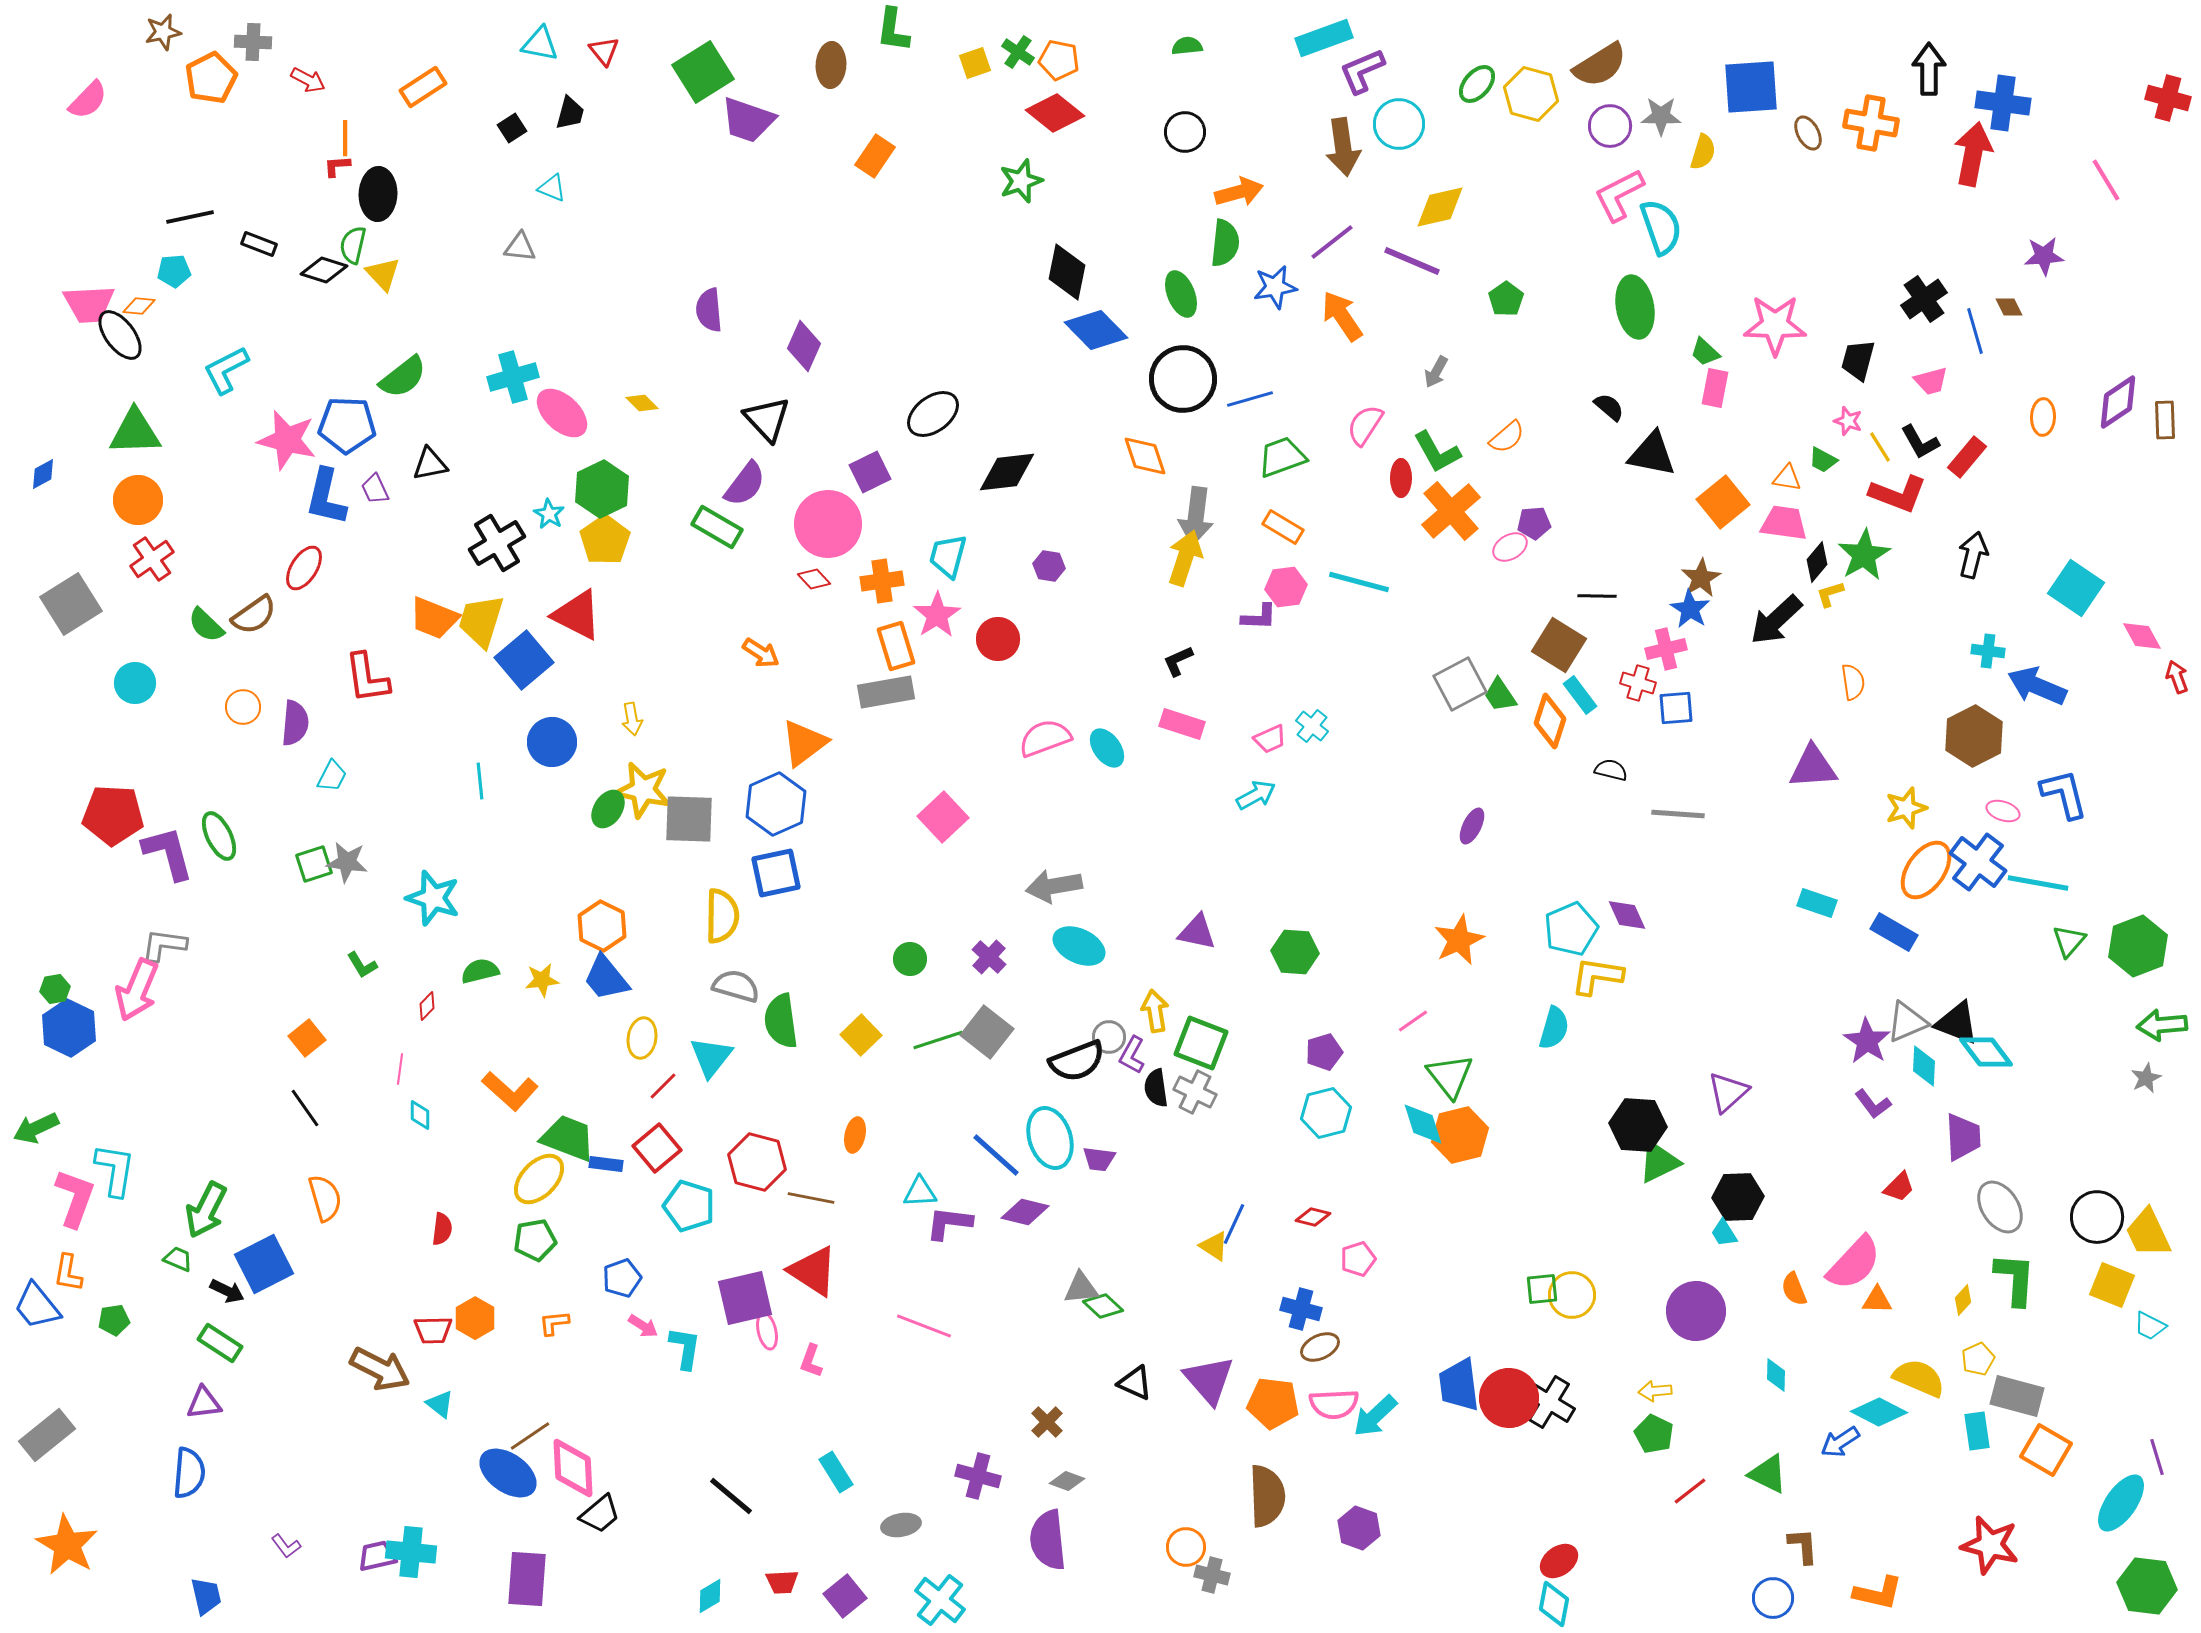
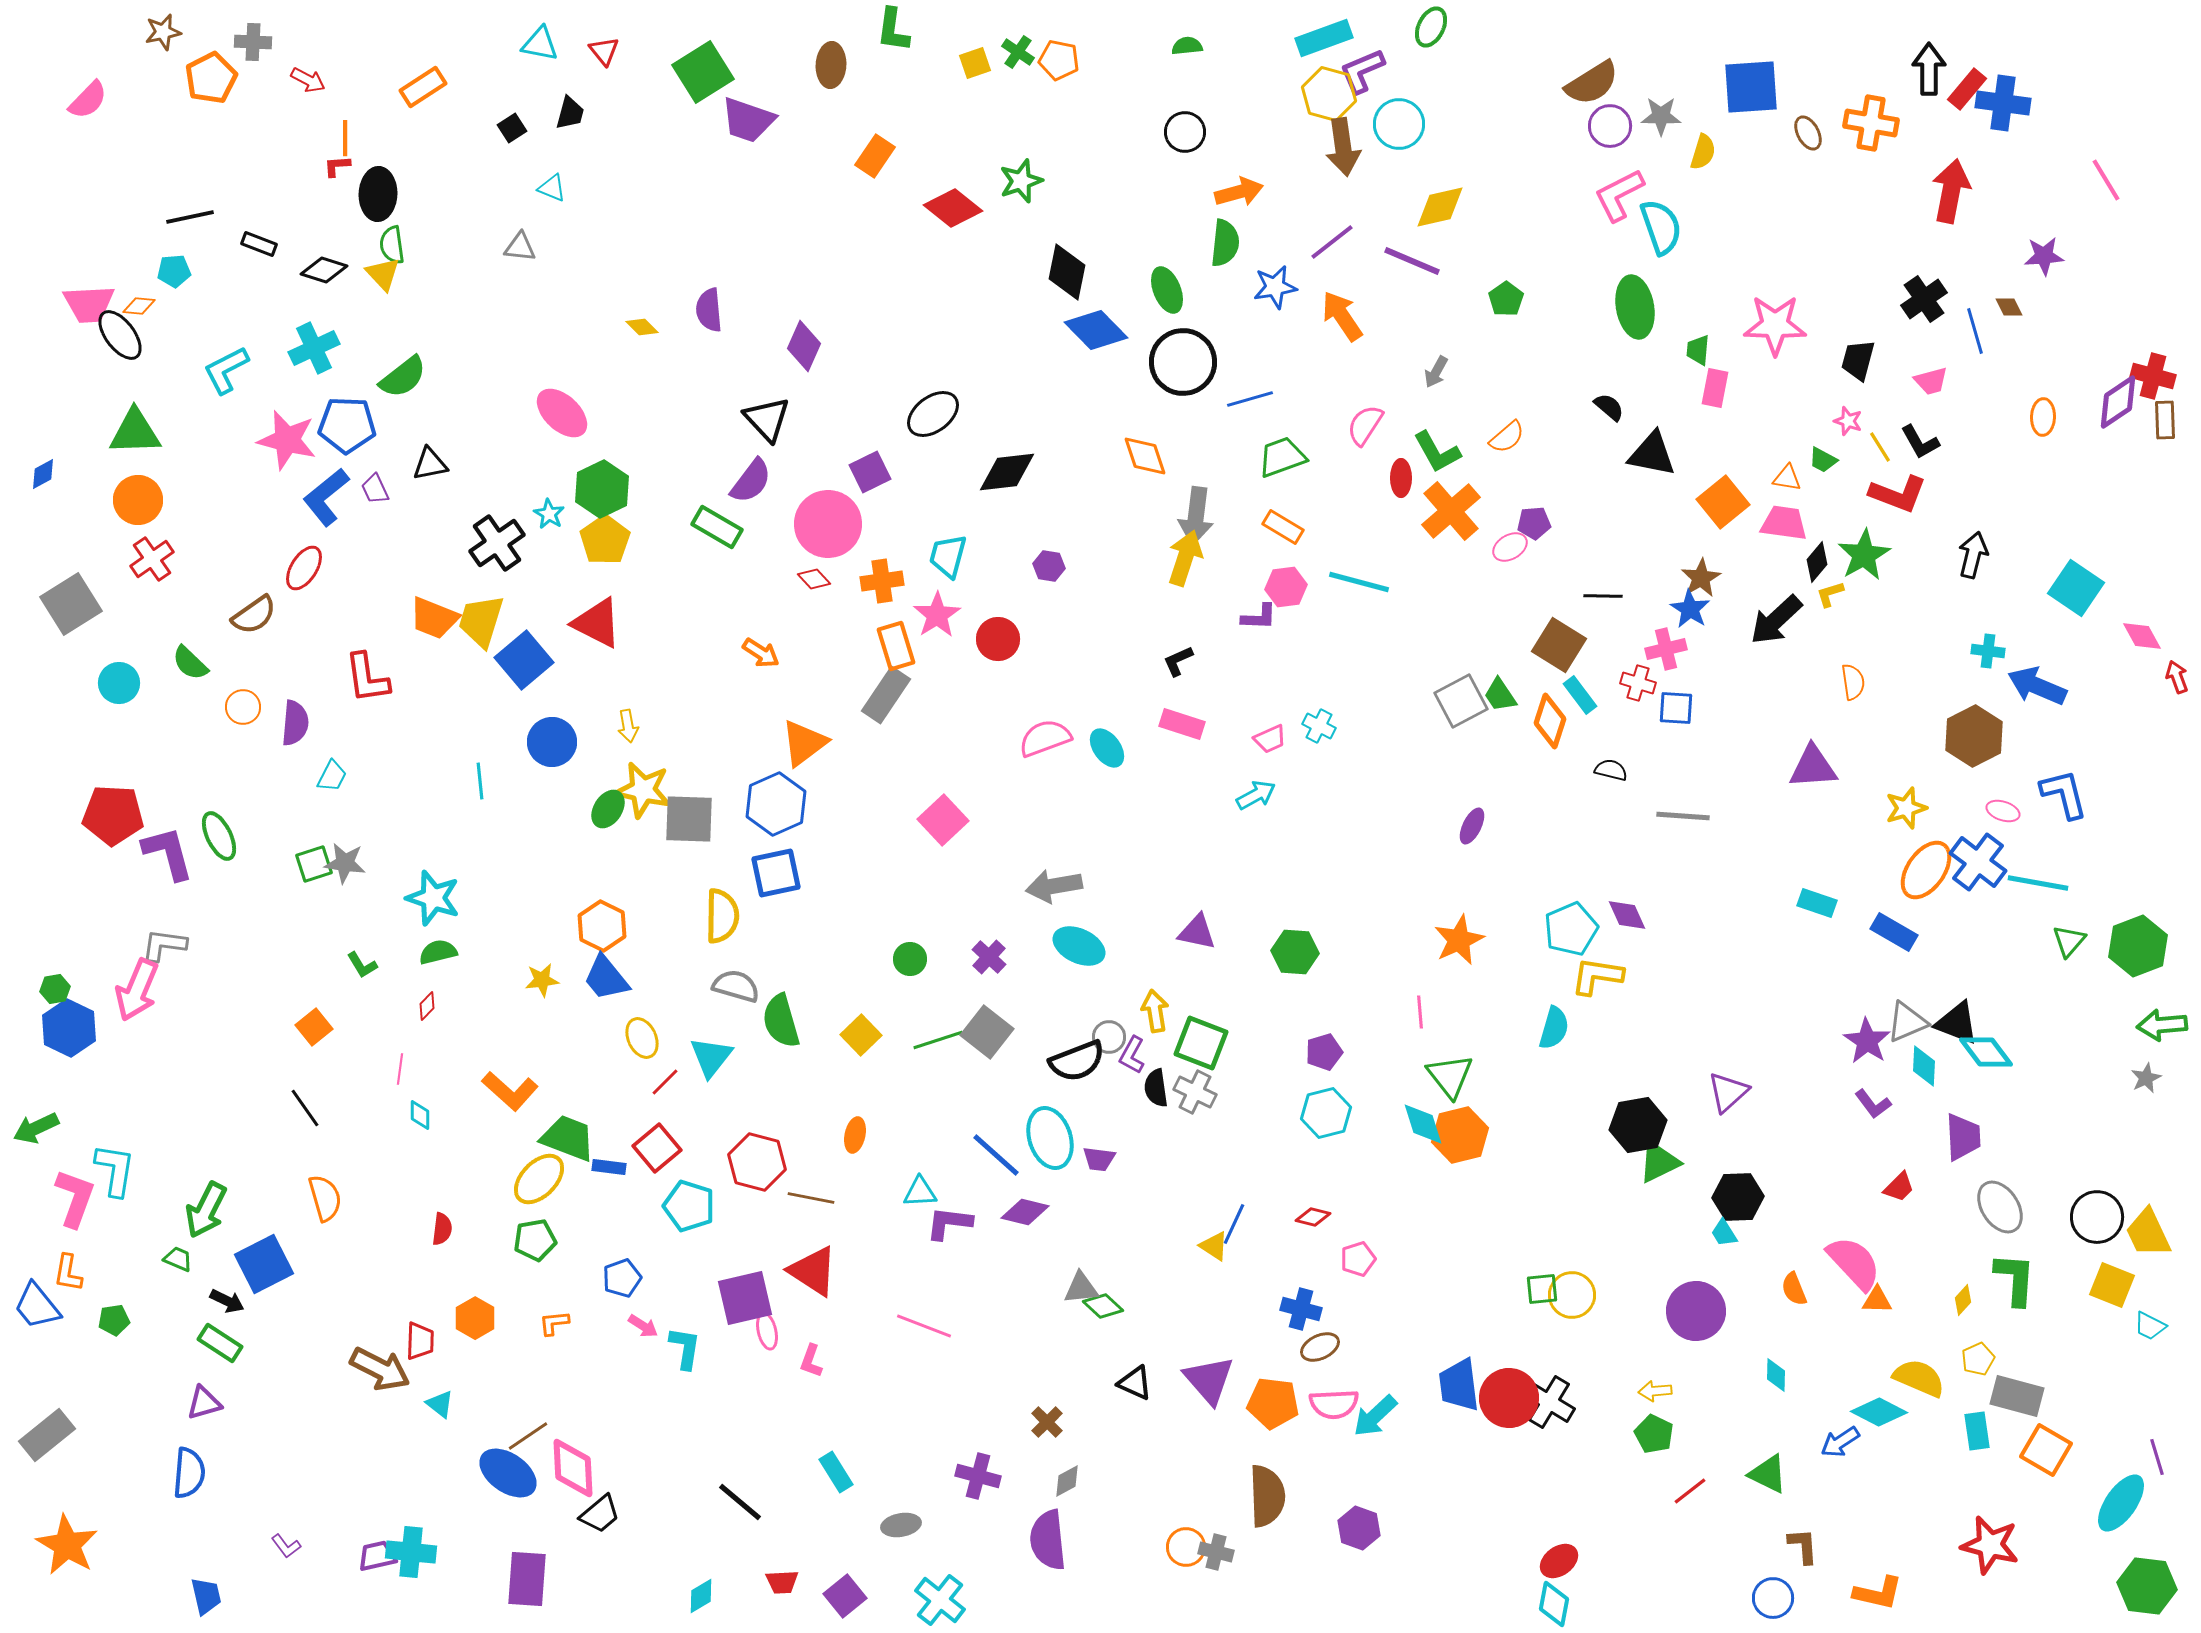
brown semicircle at (1600, 65): moved 8 px left, 18 px down
green ellipse at (1477, 84): moved 46 px left, 57 px up; rotated 15 degrees counterclockwise
yellow hexagon at (1531, 94): moved 202 px left
red cross at (2168, 98): moved 15 px left, 278 px down
red diamond at (1055, 113): moved 102 px left, 95 px down
red arrow at (1973, 154): moved 22 px left, 37 px down
green semicircle at (353, 245): moved 39 px right; rotated 21 degrees counterclockwise
green ellipse at (1181, 294): moved 14 px left, 4 px up
green trapezoid at (1705, 352): moved 7 px left, 2 px up; rotated 52 degrees clockwise
cyan cross at (513, 377): moved 199 px left, 29 px up; rotated 9 degrees counterclockwise
black circle at (1183, 379): moved 17 px up
yellow diamond at (642, 403): moved 76 px up
red rectangle at (1967, 457): moved 368 px up
purple semicircle at (745, 484): moved 6 px right, 3 px up
blue L-shape at (326, 497): rotated 38 degrees clockwise
black cross at (497, 543): rotated 4 degrees counterclockwise
black line at (1597, 596): moved 6 px right
red triangle at (577, 615): moved 20 px right, 8 px down
green semicircle at (206, 625): moved 16 px left, 38 px down
cyan circle at (135, 683): moved 16 px left
gray square at (1460, 684): moved 1 px right, 17 px down
gray rectangle at (886, 692): moved 3 px down; rotated 46 degrees counterclockwise
blue square at (1676, 708): rotated 9 degrees clockwise
yellow arrow at (632, 719): moved 4 px left, 7 px down
cyan cross at (1312, 726): moved 7 px right; rotated 12 degrees counterclockwise
gray line at (1678, 814): moved 5 px right, 2 px down
pink square at (943, 817): moved 3 px down
gray star at (347, 862): moved 2 px left, 1 px down
green semicircle at (480, 971): moved 42 px left, 19 px up
green semicircle at (781, 1021): rotated 8 degrees counterclockwise
pink line at (1413, 1021): moved 7 px right, 9 px up; rotated 60 degrees counterclockwise
orange square at (307, 1038): moved 7 px right, 11 px up
yellow ellipse at (642, 1038): rotated 33 degrees counterclockwise
red line at (663, 1086): moved 2 px right, 4 px up
black hexagon at (1638, 1125): rotated 14 degrees counterclockwise
blue rectangle at (606, 1164): moved 3 px right, 3 px down
pink semicircle at (1854, 1263): rotated 86 degrees counterclockwise
black arrow at (227, 1291): moved 10 px down
red trapezoid at (433, 1330): moved 13 px left, 11 px down; rotated 87 degrees counterclockwise
purple triangle at (204, 1403): rotated 9 degrees counterclockwise
brown line at (530, 1436): moved 2 px left
gray diamond at (1067, 1481): rotated 48 degrees counterclockwise
black line at (731, 1496): moved 9 px right, 6 px down
gray cross at (1212, 1575): moved 4 px right, 23 px up
cyan diamond at (710, 1596): moved 9 px left
